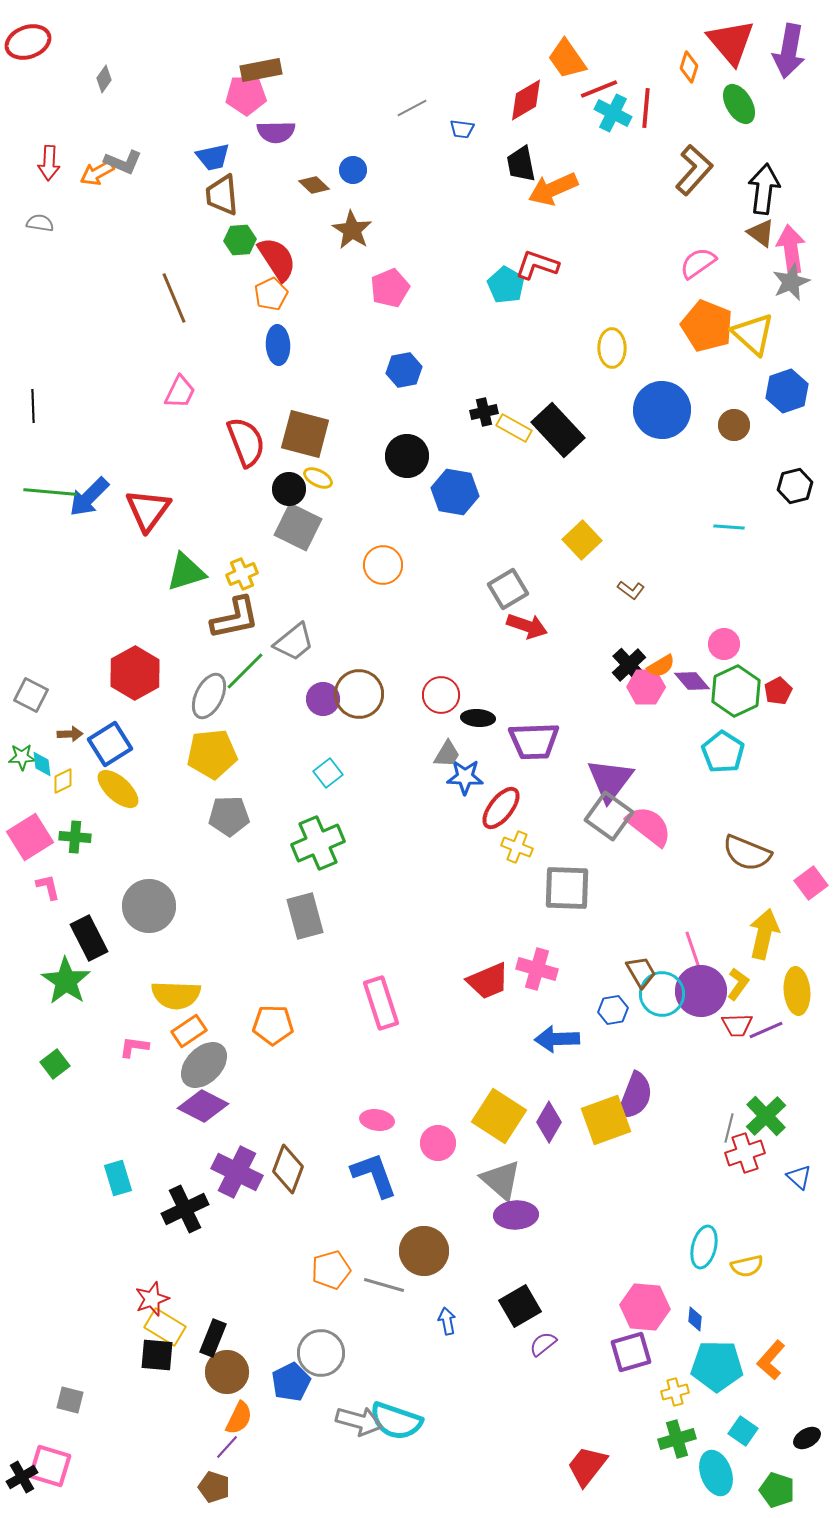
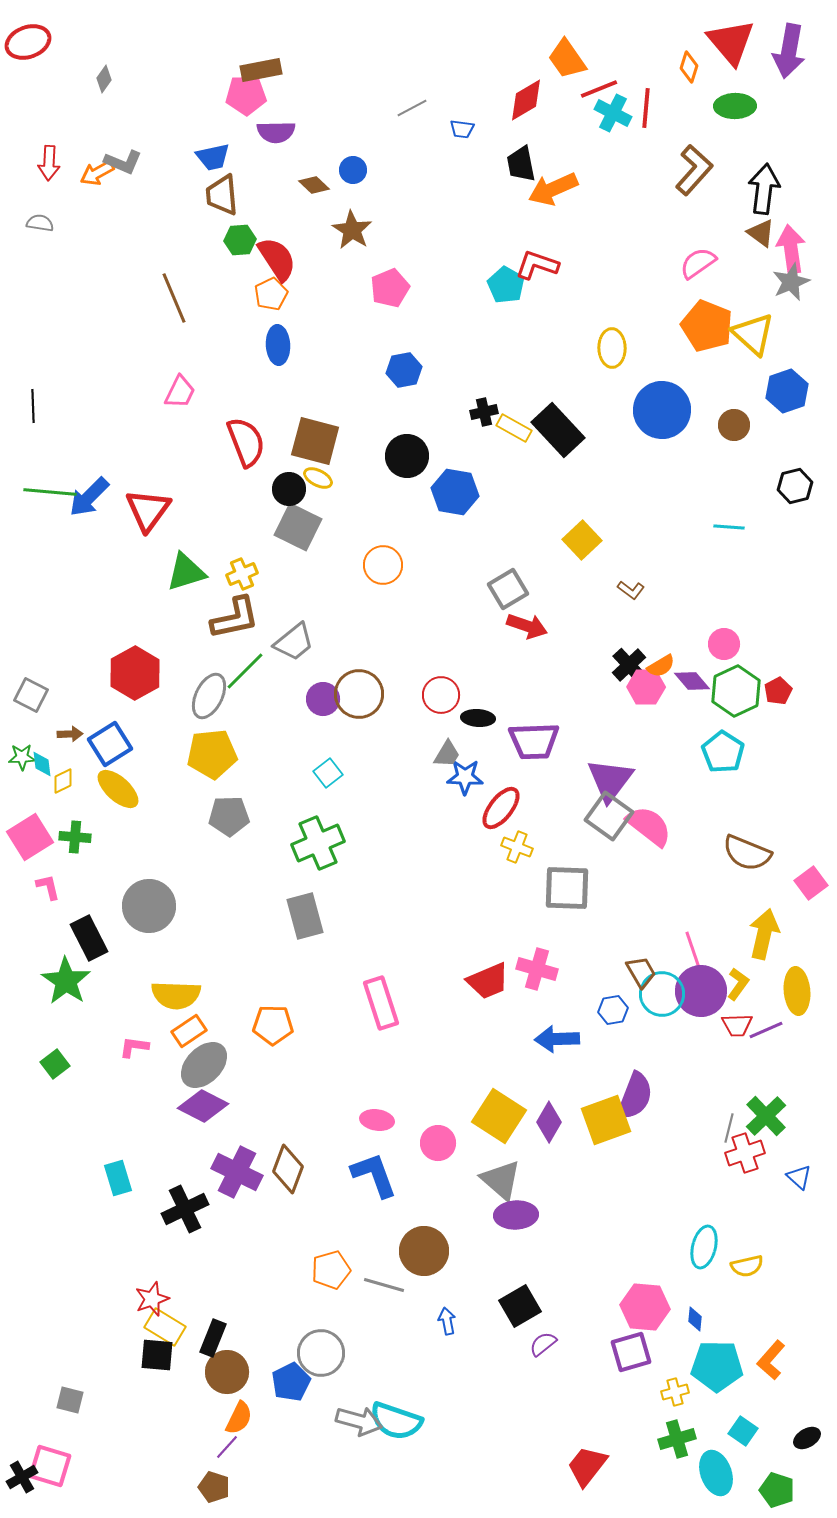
green ellipse at (739, 104): moved 4 px left, 2 px down; rotated 60 degrees counterclockwise
brown square at (305, 434): moved 10 px right, 7 px down
